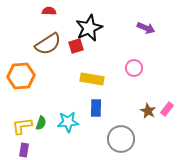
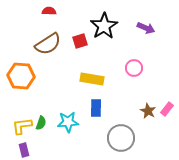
black star: moved 15 px right, 2 px up; rotated 8 degrees counterclockwise
red square: moved 4 px right, 5 px up
orange hexagon: rotated 8 degrees clockwise
gray circle: moved 1 px up
purple rectangle: rotated 24 degrees counterclockwise
